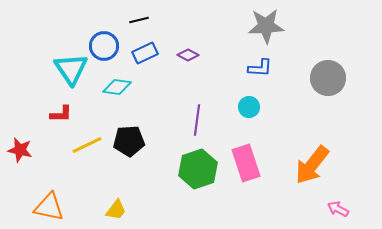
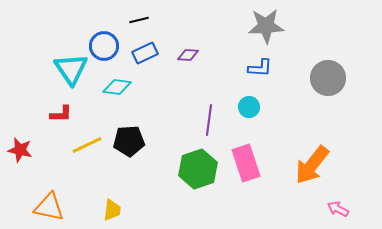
purple diamond: rotated 25 degrees counterclockwise
purple line: moved 12 px right
yellow trapezoid: moved 4 px left; rotated 30 degrees counterclockwise
